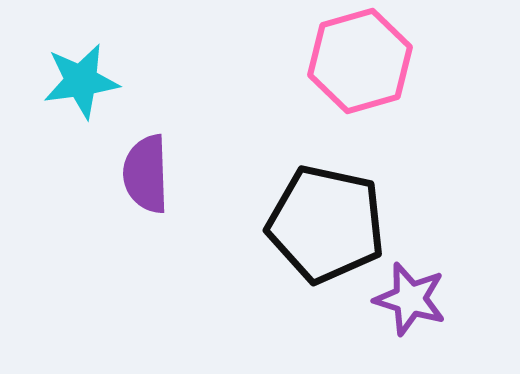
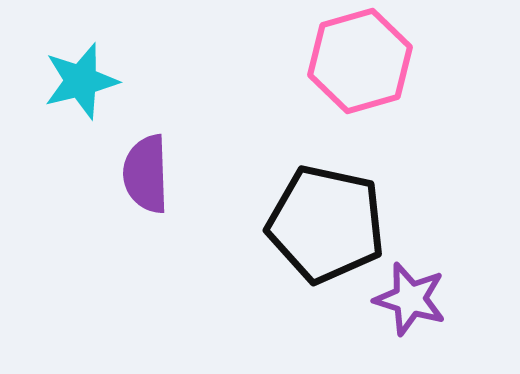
cyan star: rotated 6 degrees counterclockwise
